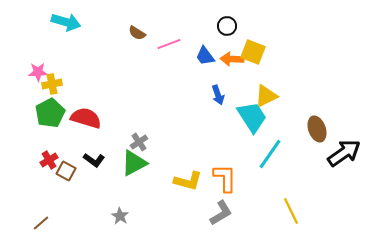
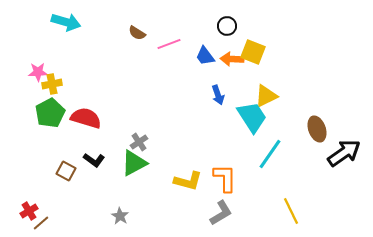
red cross: moved 20 px left, 51 px down
